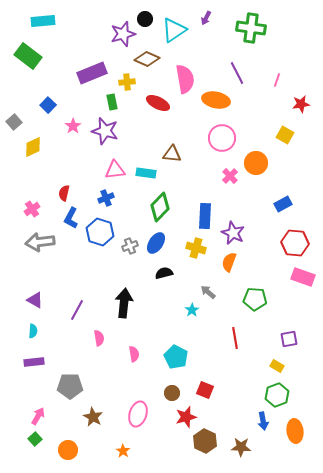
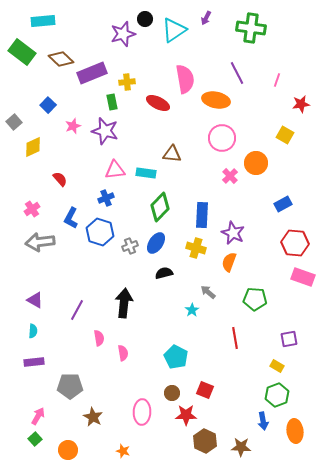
green rectangle at (28, 56): moved 6 px left, 4 px up
brown diamond at (147, 59): moved 86 px left; rotated 20 degrees clockwise
pink star at (73, 126): rotated 14 degrees clockwise
red semicircle at (64, 193): moved 4 px left, 14 px up; rotated 126 degrees clockwise
blue rectangle at (205, 216): moved 3 px left, 1 px up
pink semicircle at (134, 354): moved 11 px left, 1 px up
pink ellipse at (138, 414): moved 4 px right, 2 px up; rotated 15 degrees counterclockwise
red star at (186, 417): moved 2 px up; rotated 15 degrees clockwise
orange star at (123, 451): rotated 16 degrees counterclockwise
